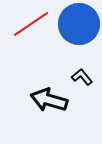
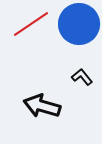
black arrow: moved 7 px left, 6 px down
